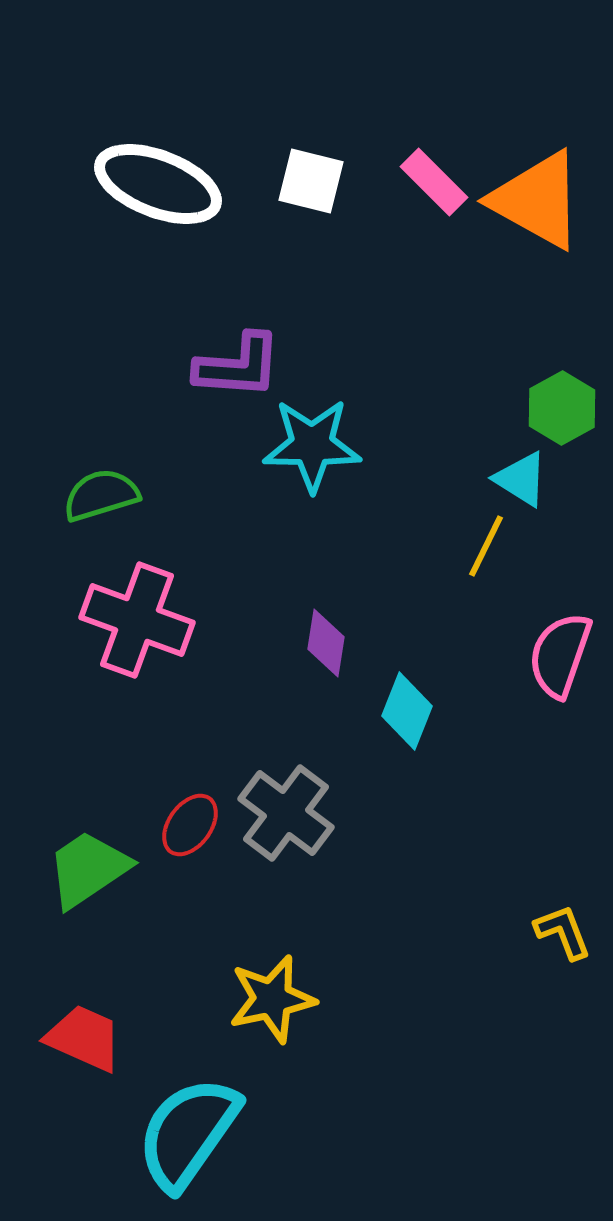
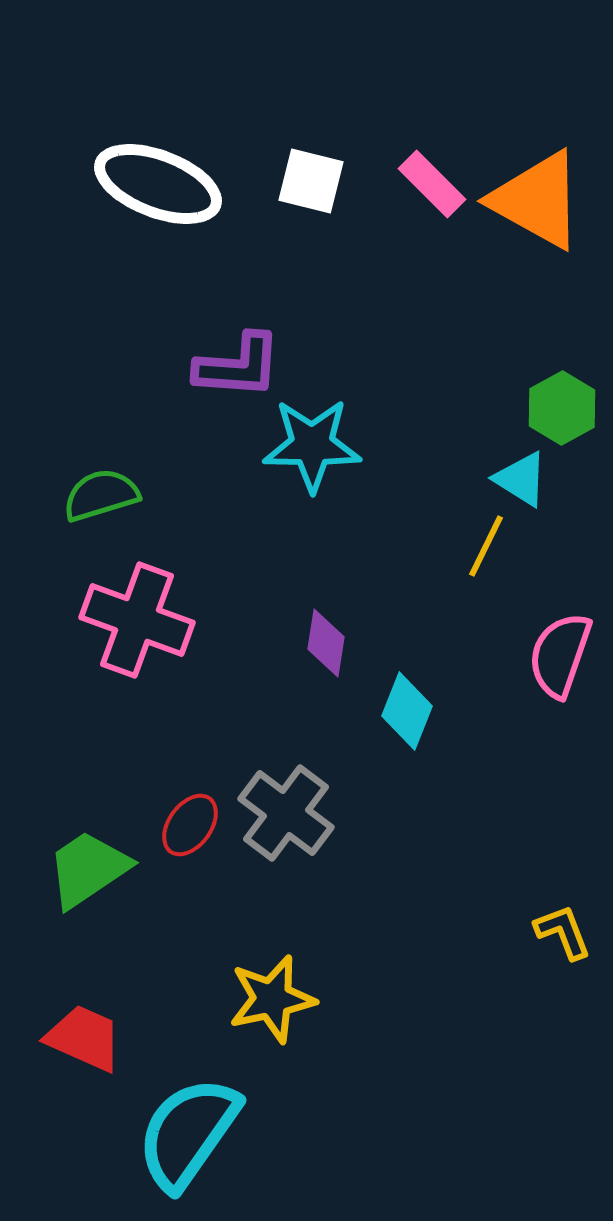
pink rectangle: moved 2 px left, 2 px down
